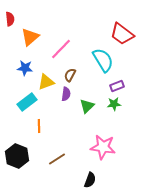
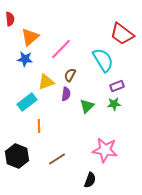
blue star: moved 9 px up
pink star: moved 2 px right, 3 px down
